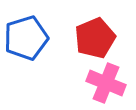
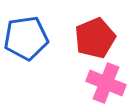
blue pentagon: rotated 9 degrees clockwise
